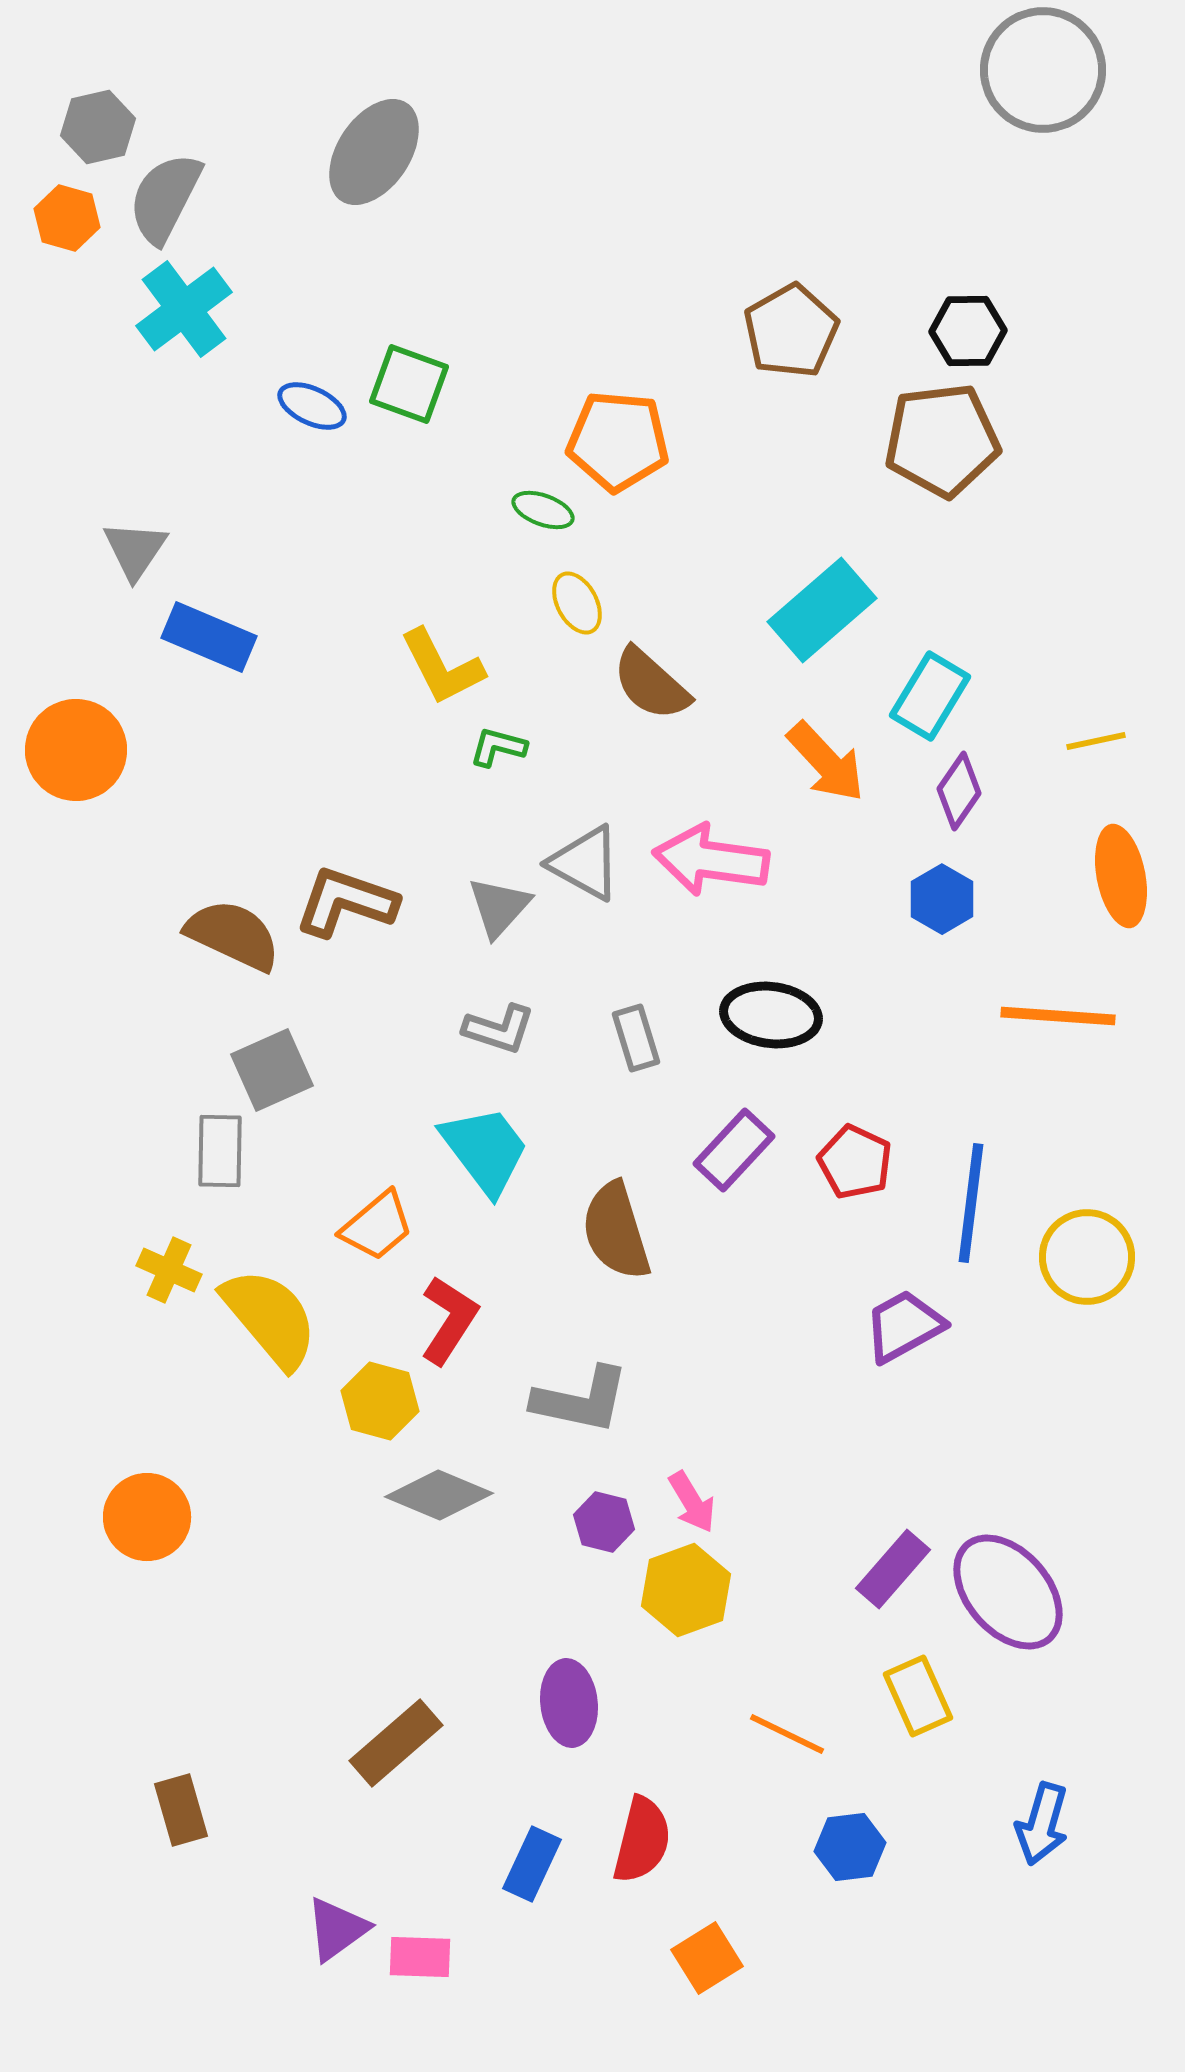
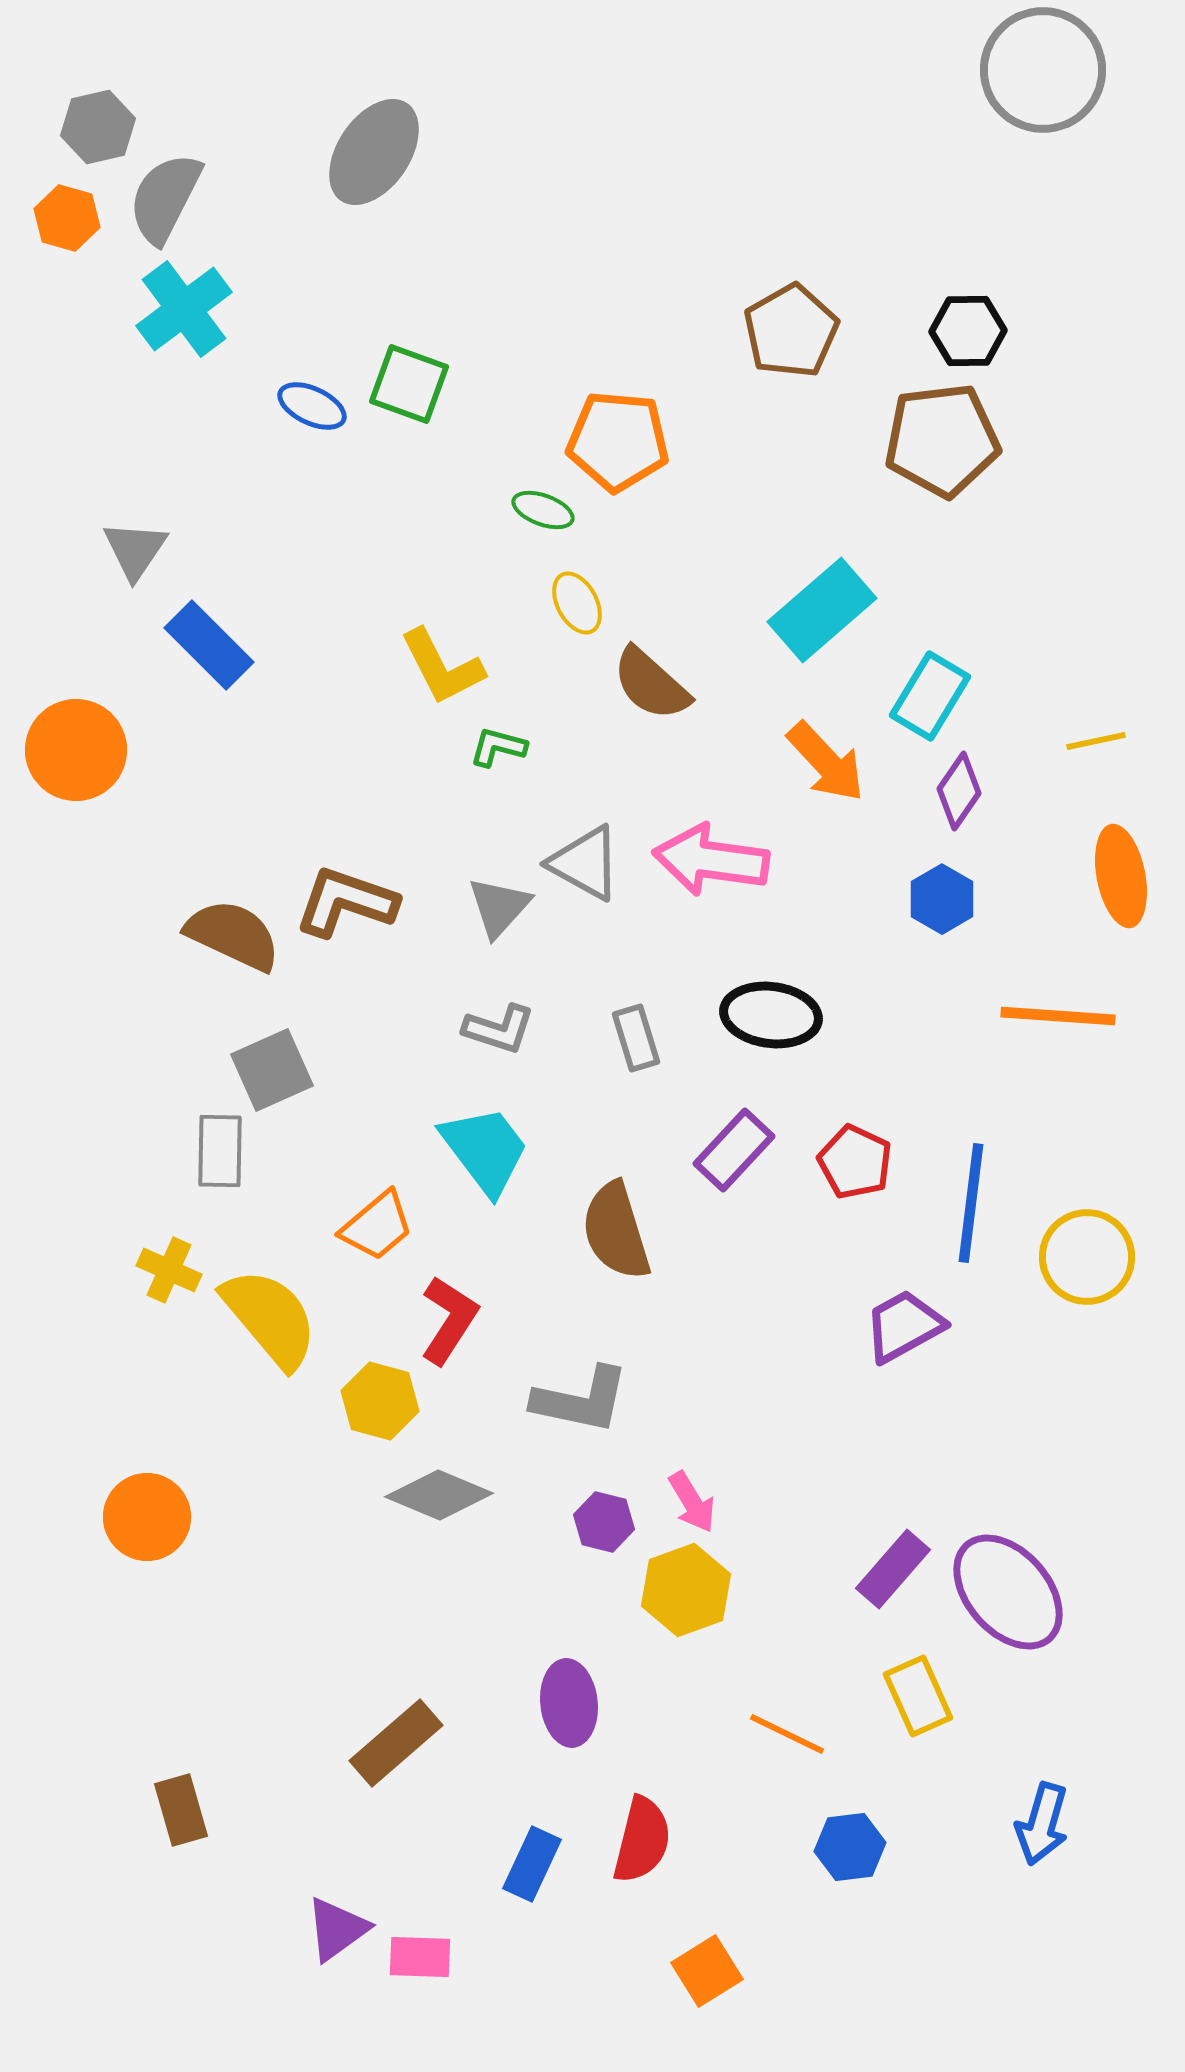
blue rectangle at (209, 637): moved 8 px down; rotated 22 degrees clockwise
orange square at (707, 1958): moved 13 px down
